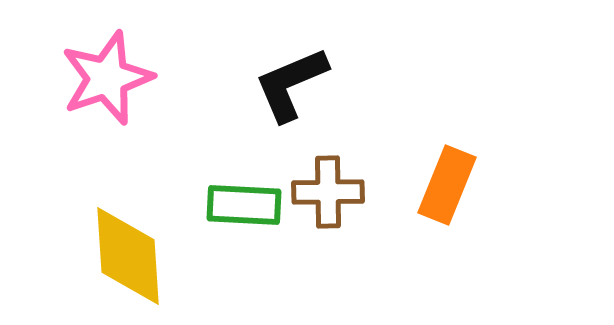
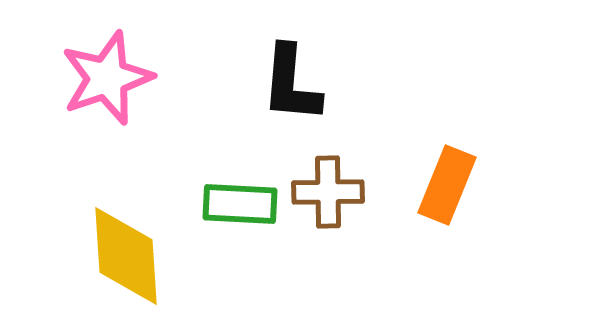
black L-shape: rotated 62 degrees counterclockwise
green rectangle: moved 4 px left, 1 px up
yellow diamond: moved 2 px left
